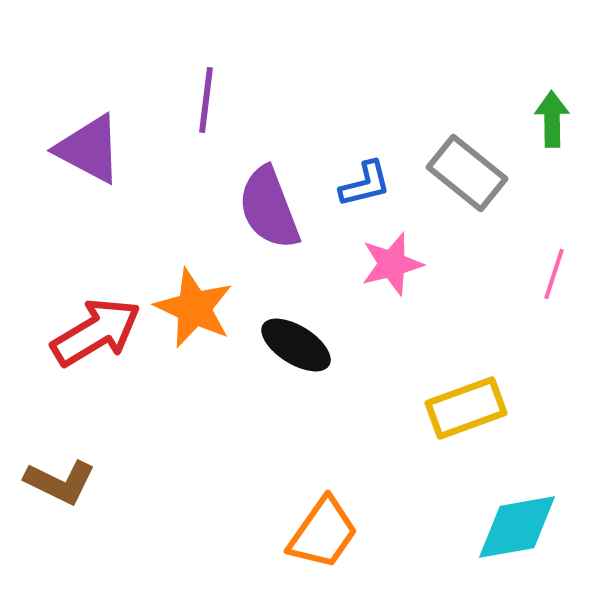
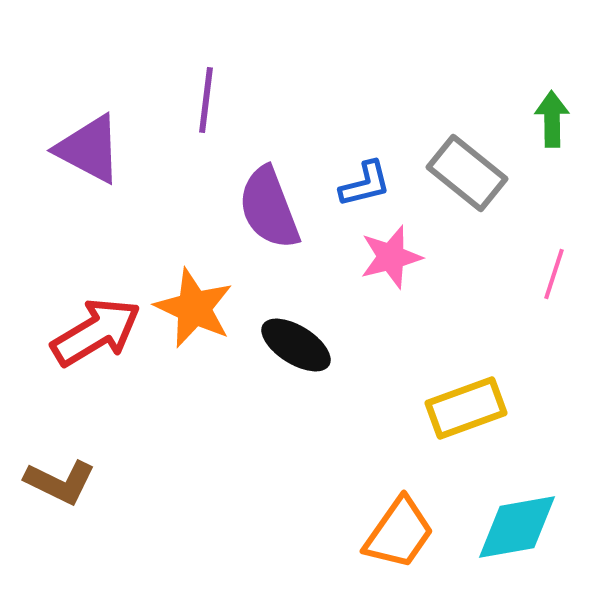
pink star: moved 1 px left, 7 px up
orange trapezoid: moved 76 px right
